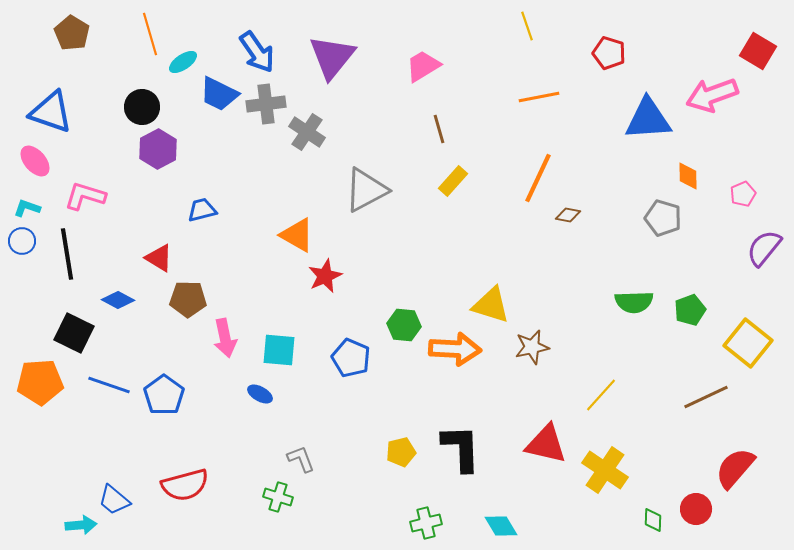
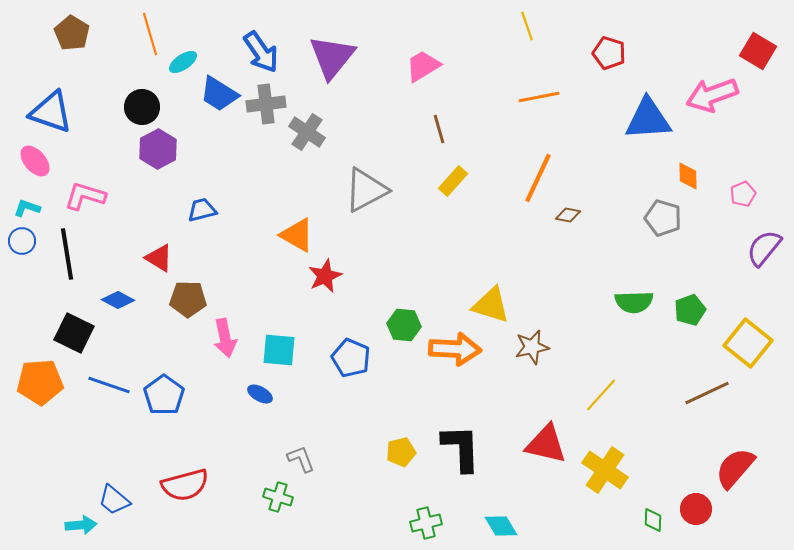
blue arrow at (257, 52): moved 4 px right
blue trapezoid at (219, 94): rotated 6 degrees clockwise
brown line at (706, 397): moved 1 px right, 4 px up
